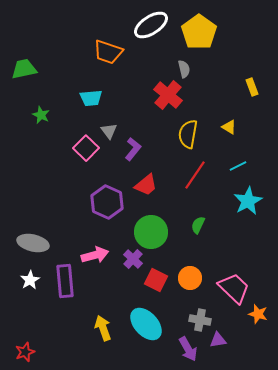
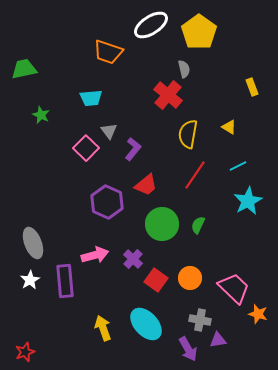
green circle: moved 11 px right, 8 px up
gray ellipse: rotated 56 degrees clockwise
red square: rotated 10 degrees clockwise
